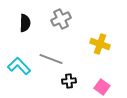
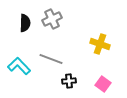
gray cross: moved 9 px left
pink square: moved 1 px right, 3 px up
